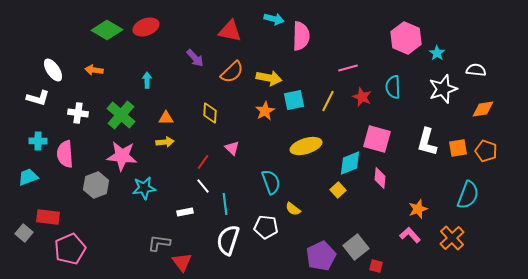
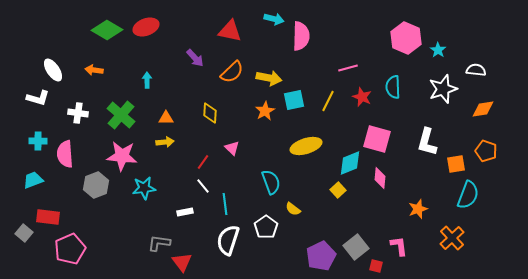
cyan star at (437, 53): moved 1 px right, 3 px up
orange square at (458, 148): moved 2 px left, 16 px down
cyan trapezoid at (28, 177): moved 5 px right, 3 px down
white pentagon at (266, 227): rotated 30 degrees clockwise
pink L-shape at (410, 235): moved 11 px left, 11 px down; rotated 35 degrees clockwise
